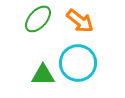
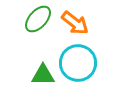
orange arrow: moved 5 px left, 2 px down
